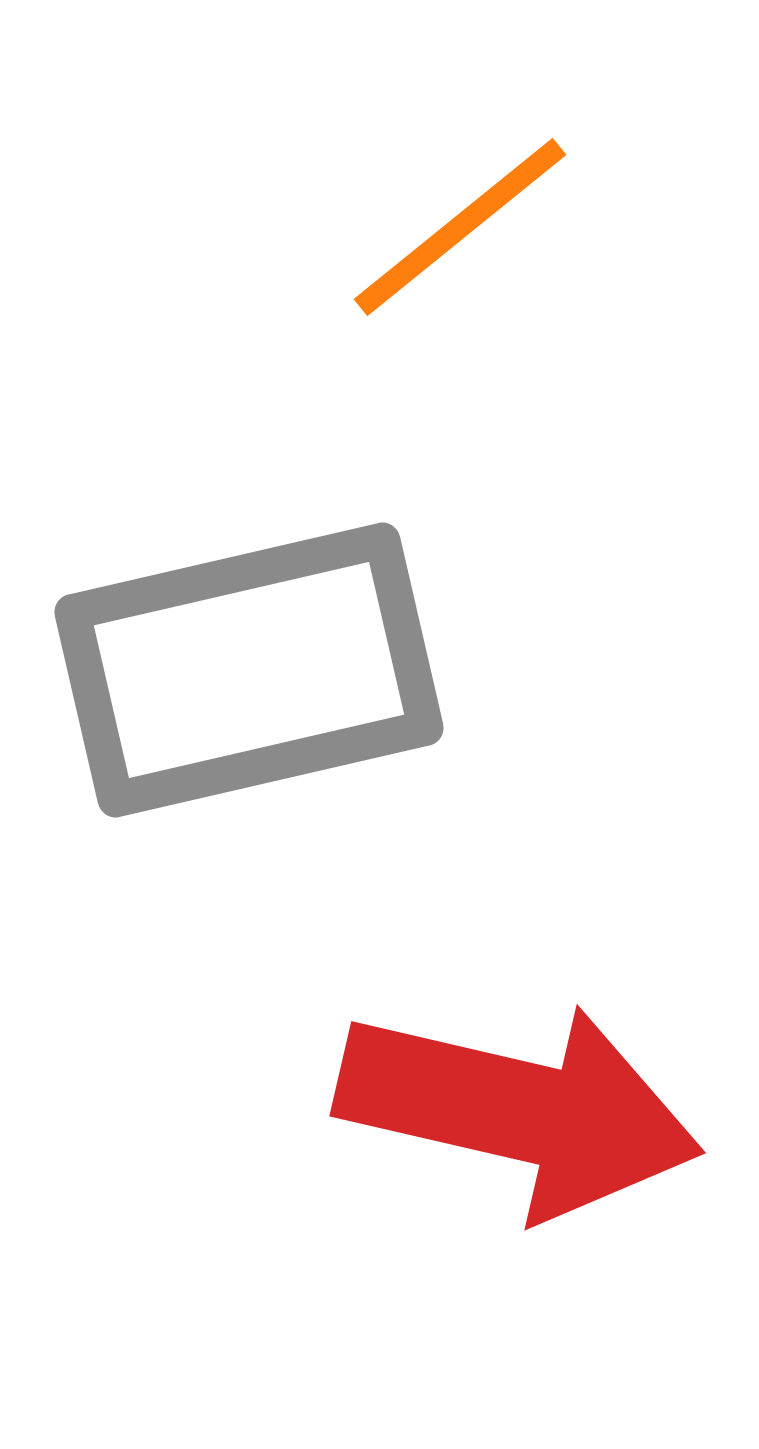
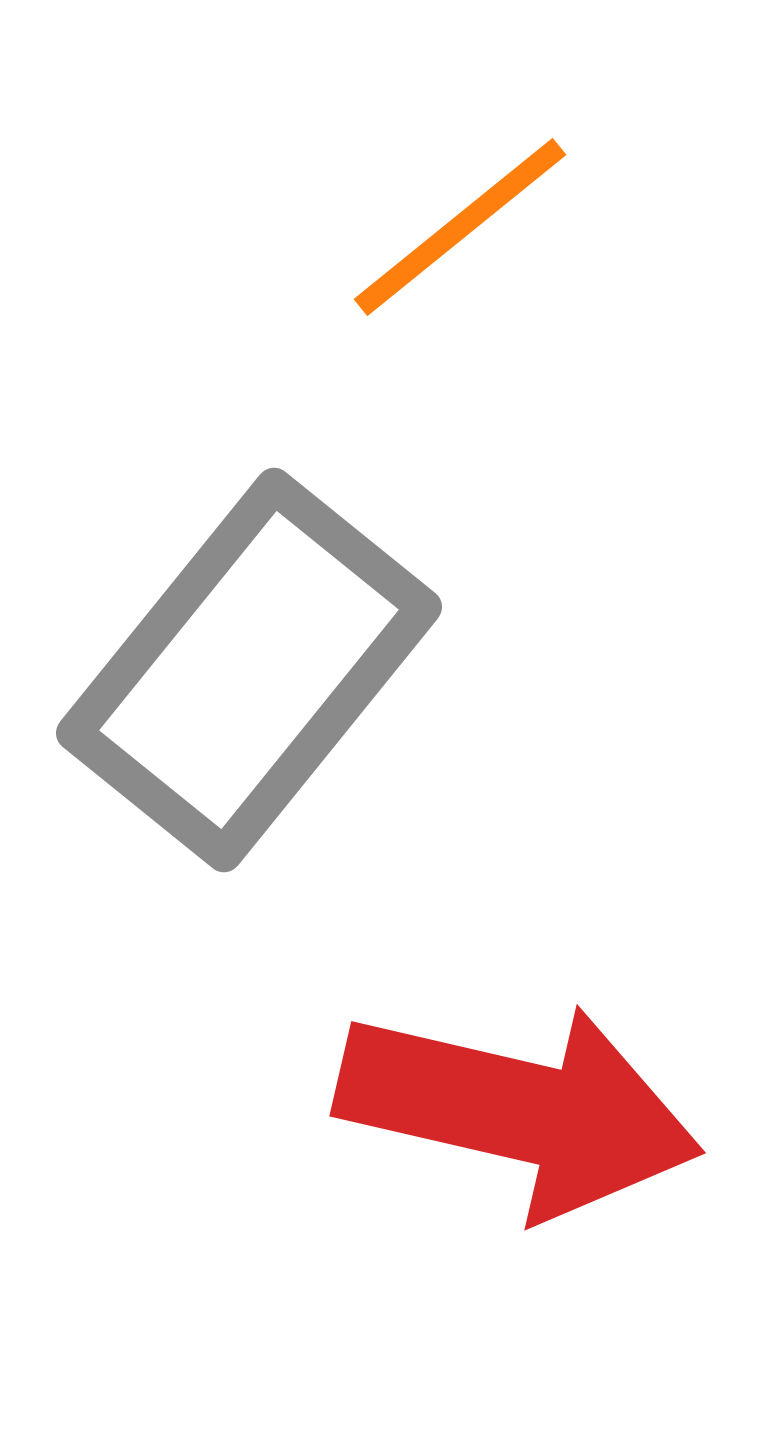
gray rectangle: rotated 38 degrees counterclockwise
